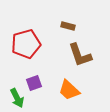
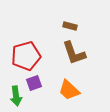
brown rectangle: moved 2 px right
red pentagon: moved 12 px down
brown L-shape: moved 6 px left, 2 px up
green arrow: moved 1 px left, 2 px up; rotated 18 degrees clockwise
